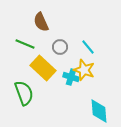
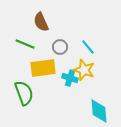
yellow rectangle: rotated 50 degrees counterclockwise
cyan cross: moved 1 px left, 1 px down
